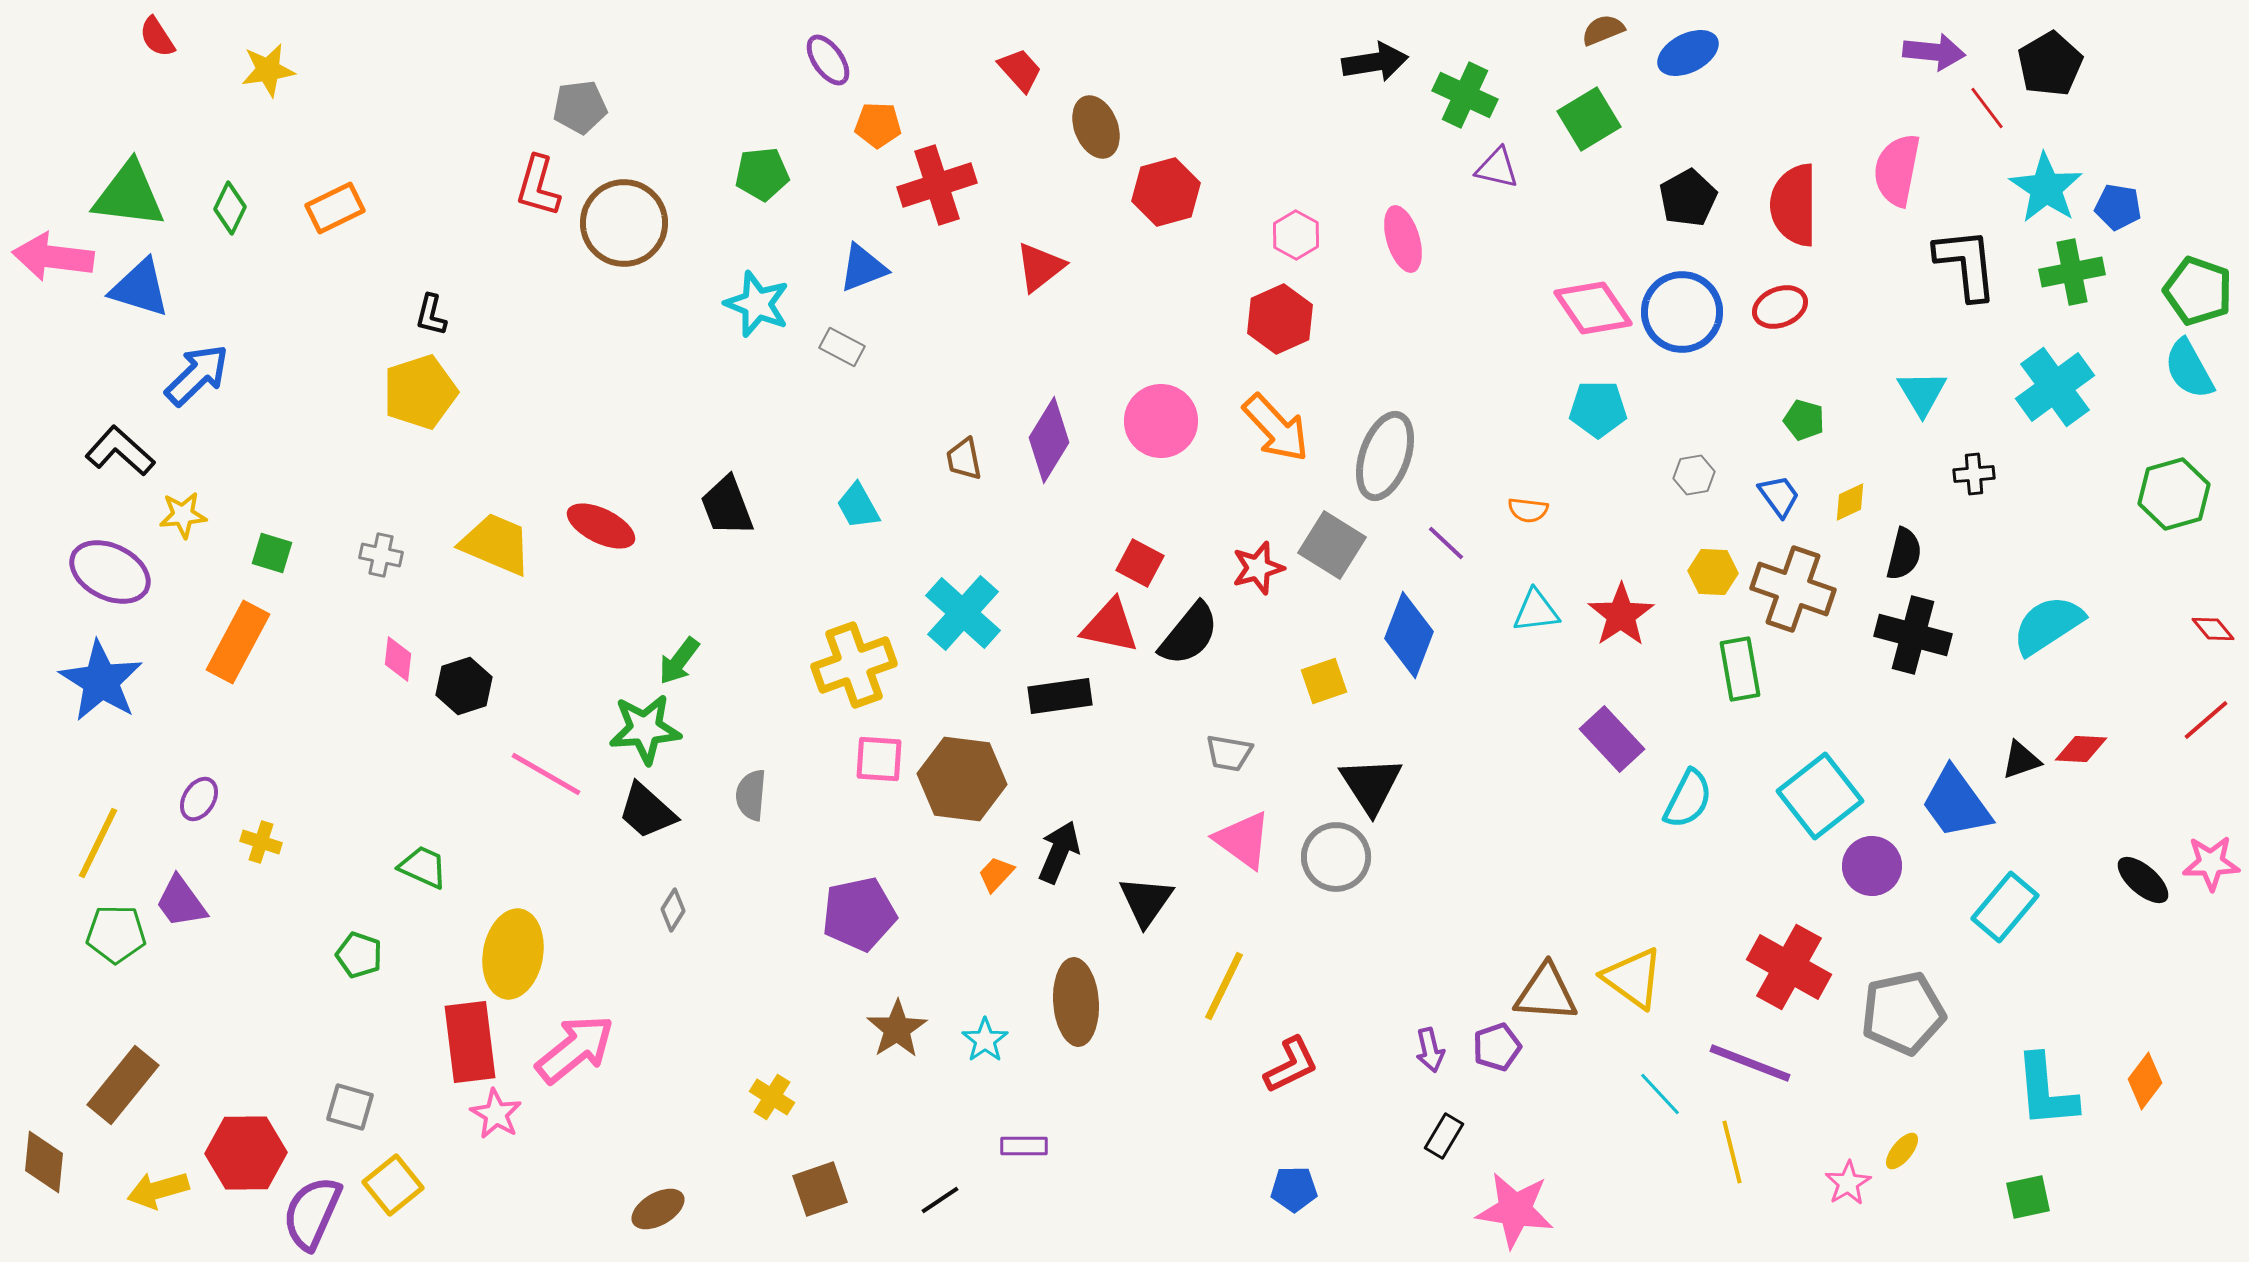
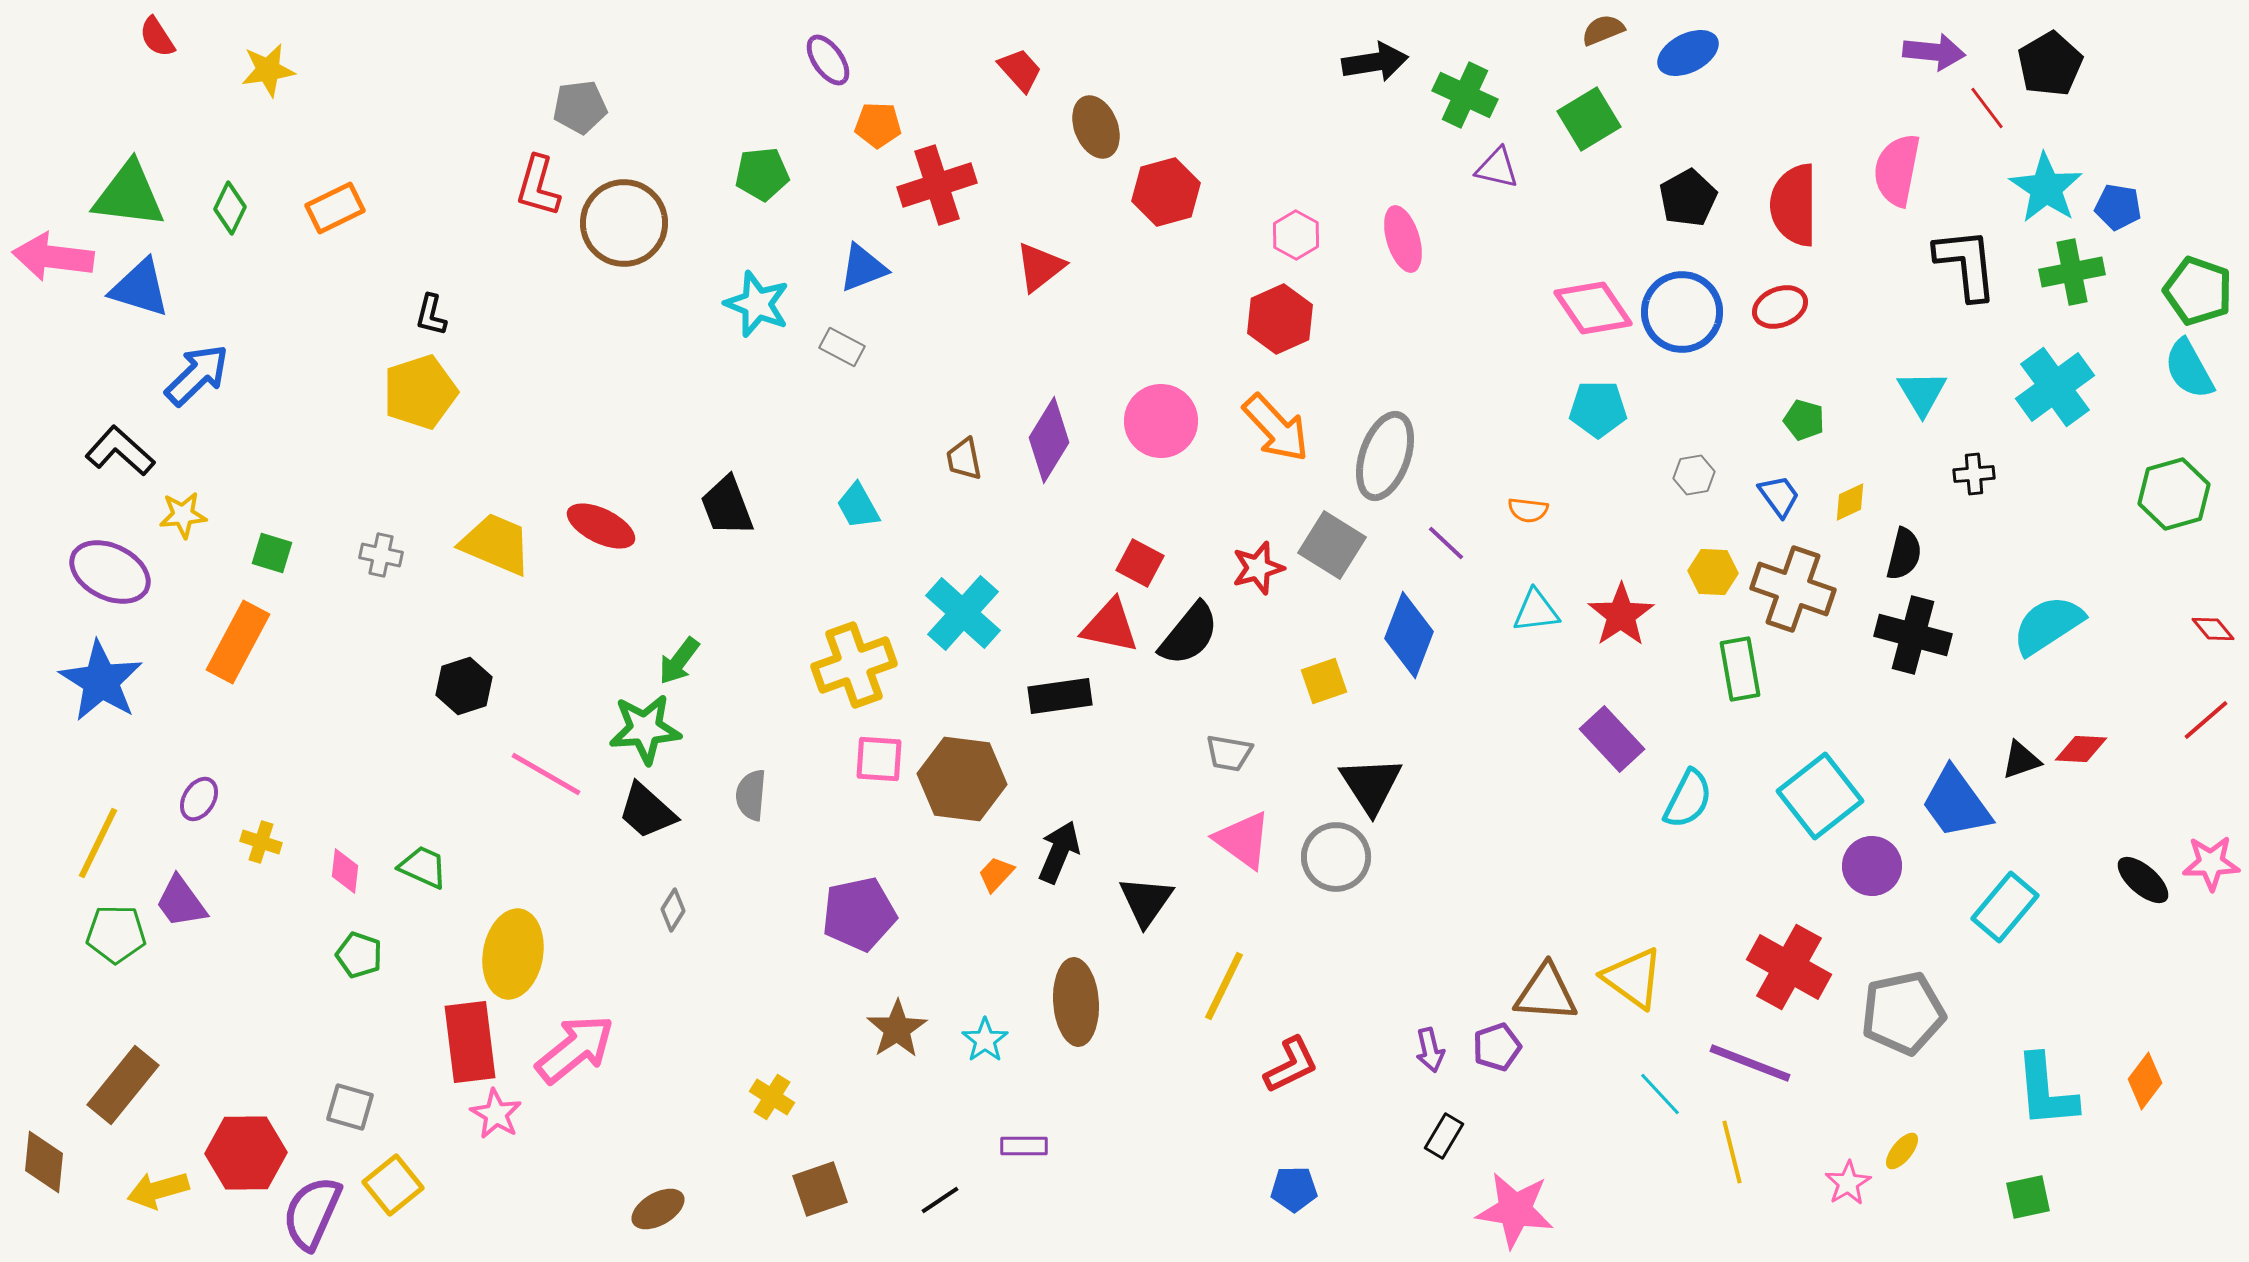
pink diamond at (398, 659): moved 53 px left, 212 px down
